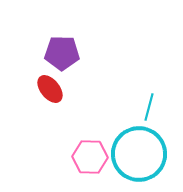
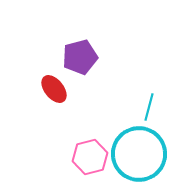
purple pentagon: moved 18 px right, 4 px down; rotated 16 degrees counterclockwise
red ellipse: moved 4 px right
pink hexagon: rotated 16 degrees counterclockwise
